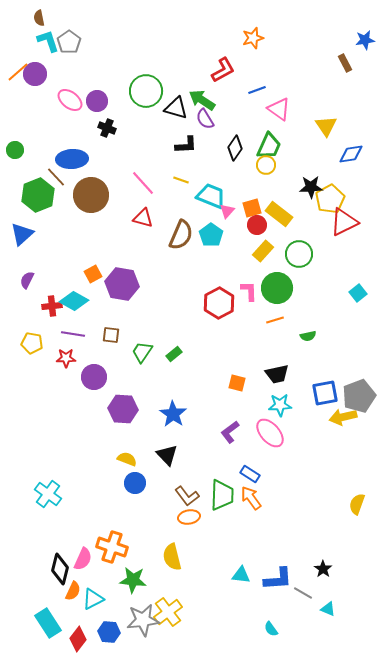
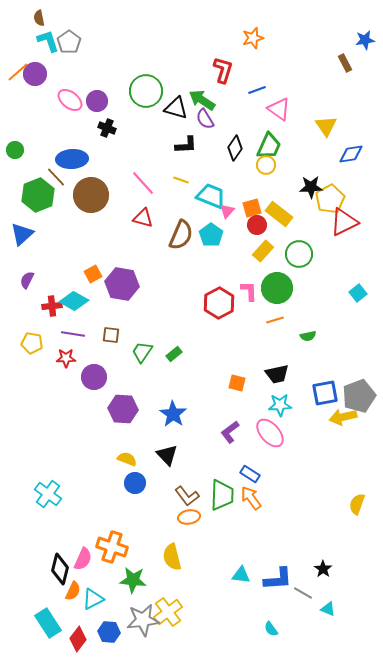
red L-shape at (223, 70): rotated 44 degrees counterclockwise
